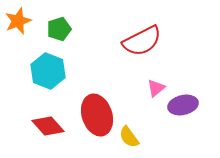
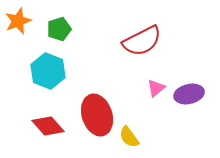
purple ellipse: moved 6 px right, 11 px up
